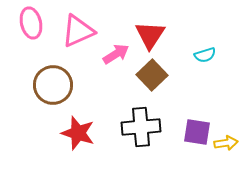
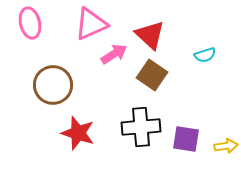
pink ellipse: moved 1 px left
pink triangle: moved 13 px right, 7 px up
red triangle: rotated 20 degrees counterclockwise
pink arrow: moved 2 px left
brown square: rotated 12 degrees counterclockwise
purple square: moved 11 px left, 7 px down
yellow arrow: moved 3 px down
